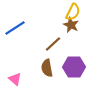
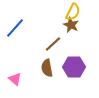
blue line: rotated 15 degrees counterclockwise
